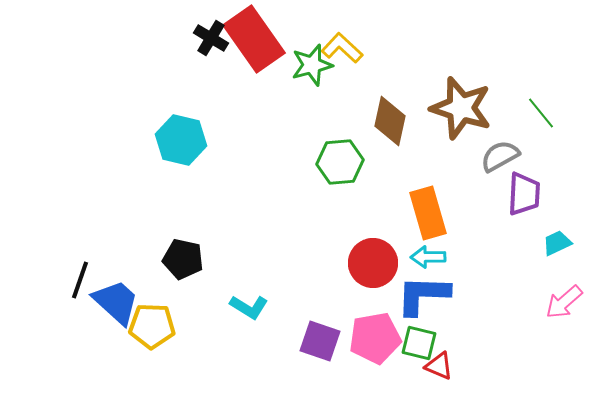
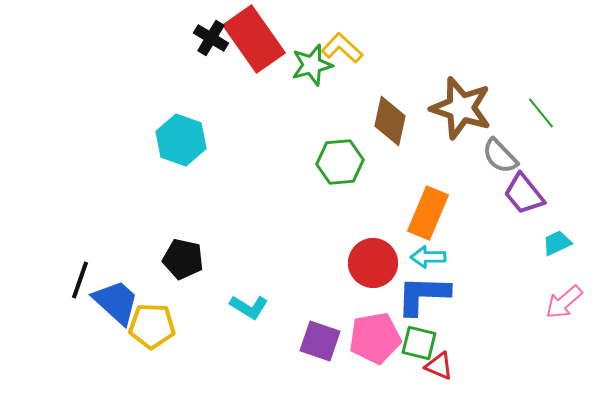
cyan hexagon: rotated 6 degrees clockwise
gray semicircle: rotated 105 degrees counterclockwise
purple trapezoid: rotated 138 degrees clockwise
orange rectangle: rotated 39 degrees clockwise
